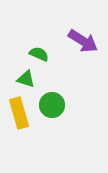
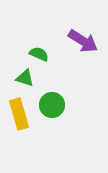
green triangle: moved 1 px left, 1 px up
yellow rectangle: moved 1 px down
